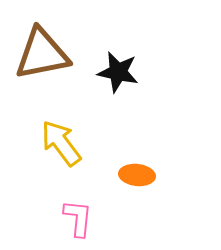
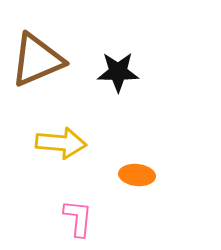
brown triangle: moved 5 px left, 6 px down; rotated 12 degrees counterclockwise
black star: rotated 12 degrees counterclockwise
yellow arrow: rotated 132 degrees clockwise
